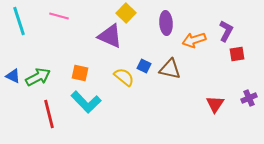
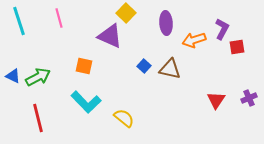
pink line: moved 2 px down; rotated 60 degrees clockwise
purple L-shape: moved 4 px left, 2 px up
red square: moved 7 px up
blue square: rotated 16 degrees clockwise
orange square: moved 4 px right, 7 px up
yellow semicircle: moved 41 px down
red triangle: moved 1 px right, 4 px up
red line: moved 11 px left, 4 px down
